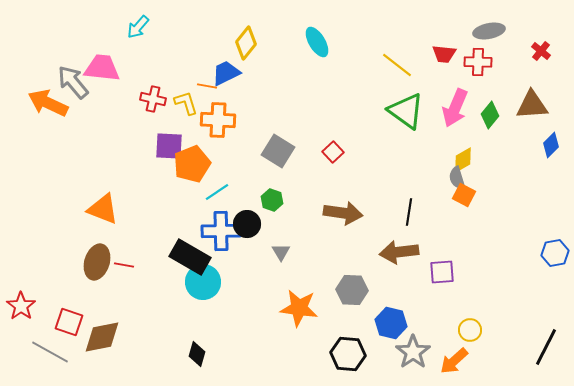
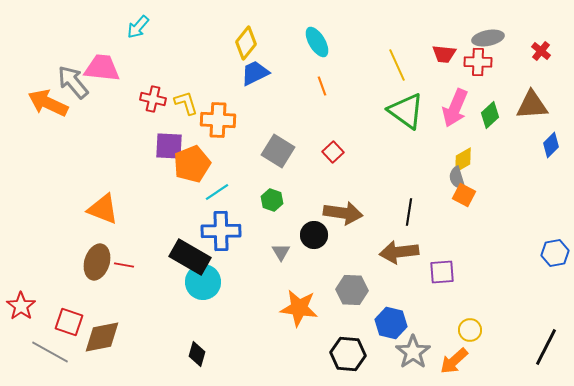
gray ellipse at (489, 31): moved 1 px left, 7 px down
yellow line at (397, 65): rotated 28 degrees clockwise
blue trapezoid at (226, 73): moved 29 px right
orange line at (207, 86): moved 115 px right; rotated 60 degrees clockwise
green diamond at (490, 115): rotated 8 degrees clockwise
black circle at (247, 224): moved 67 px right, 11 px down
